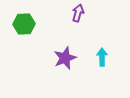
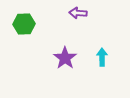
purple arrow: rotated 102 degrees counterclockwise
purple star: rotated 15 degrees counterclockwise
